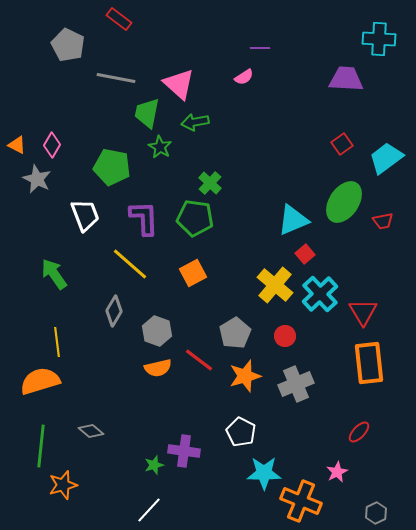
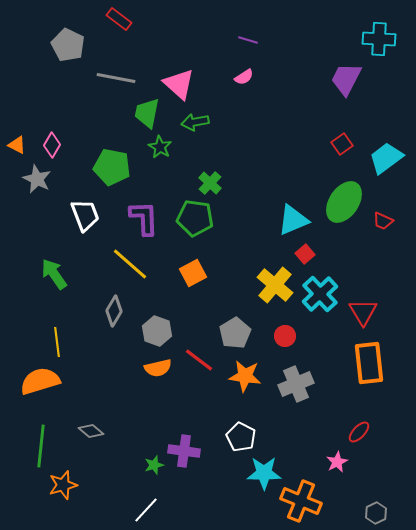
purple line at (260, 48): moved 12 px left, 8 px up; rotated 18 degrees clockwise
purple trapezoid at (346, 79): rotated 66 degrees counterclockwise
red trapezoid at (383, 221): rotated 35 degrees clockwise
orange star at (245, 376): rotated 24 degrees clockwise
white pentagon at (241, 432): moved 5 px down
pink star at (337, 472): moved 10 px up
white line at (149, 510): moved 3 px left
